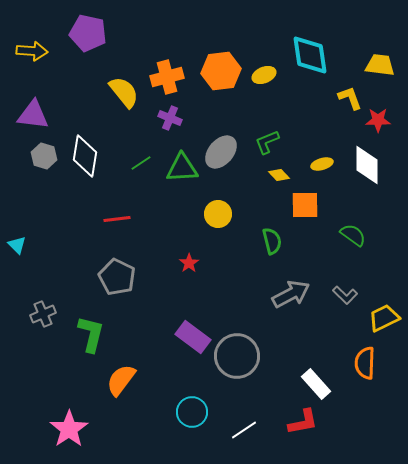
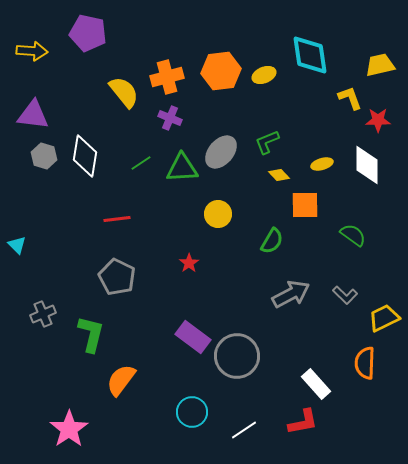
yellow trapezoid at (380, 65): rotated 20 degrees counterclockwise
green semicircle at (272, 241): rotated 44 degrees clockwise
